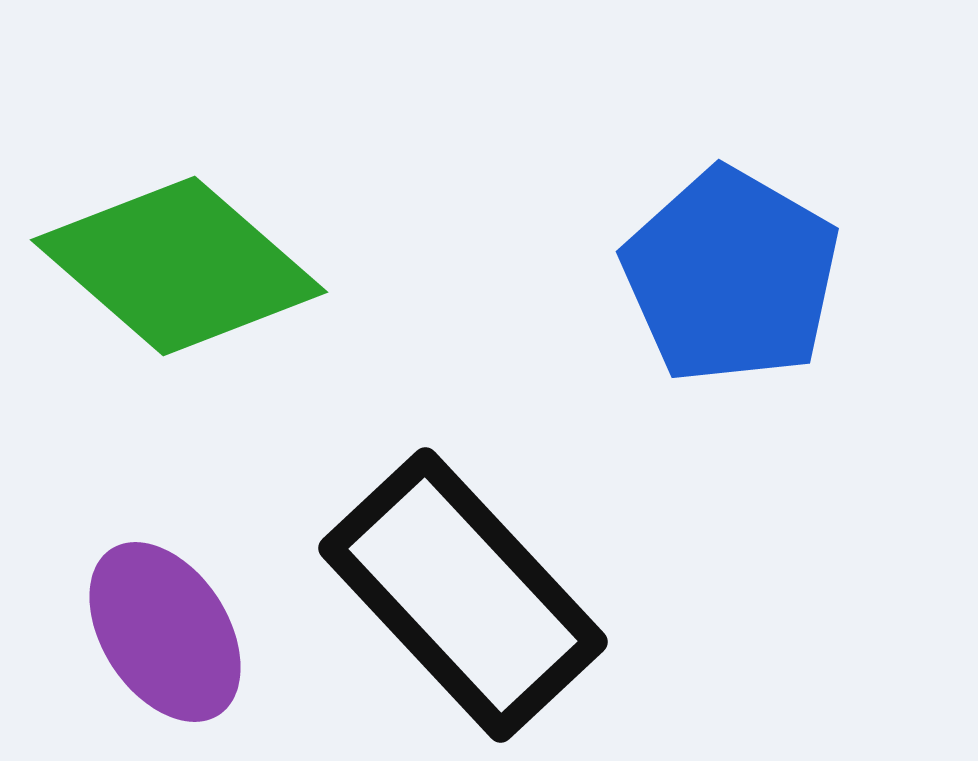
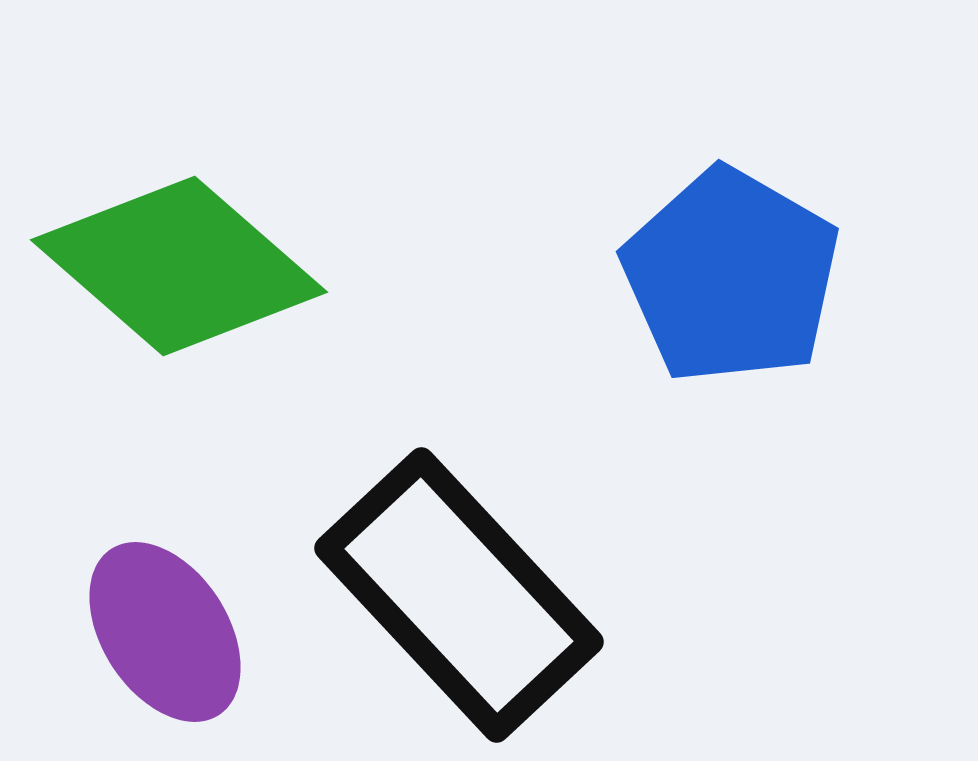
black rectangle: moved 4 px left
